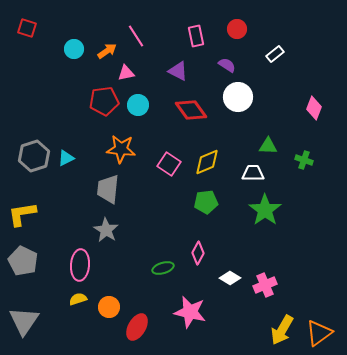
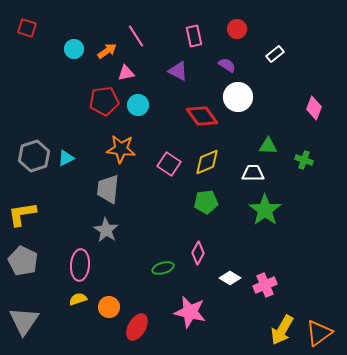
pink rectangle at (196, 36): moved 2 px left
red diamond at (191, 110): moved 11 px right, 6 px down
